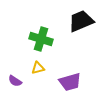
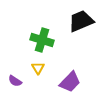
green cross: moved 1 px right, 1 px down
yellow triangle: rotated 48 degrees counterclockwise
purple trapezoid: rotated 30 degrees counterclockwise
